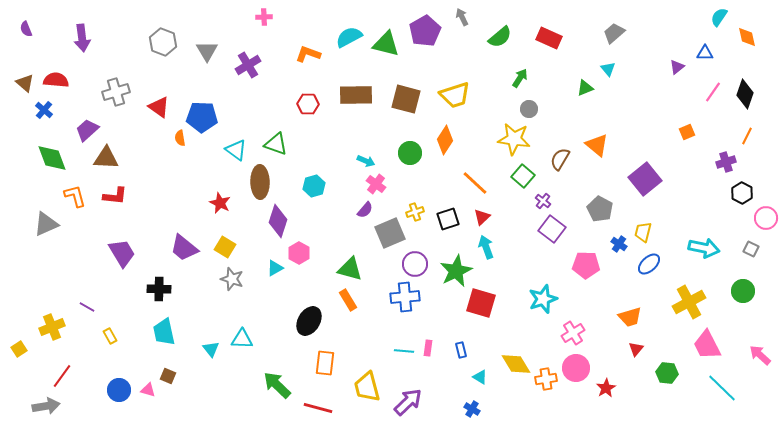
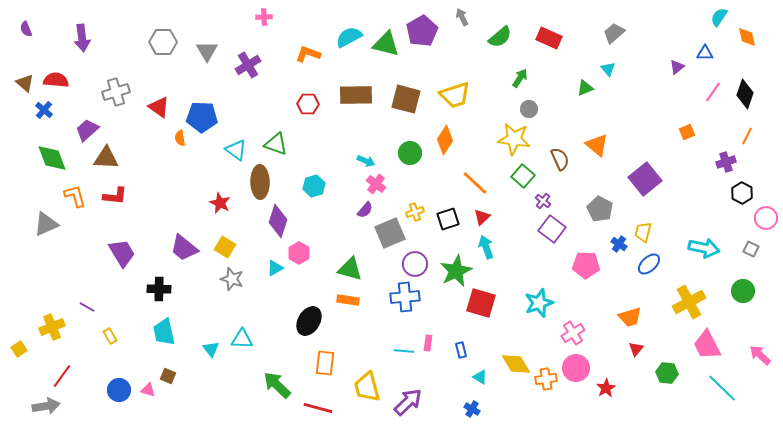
purple pentagon at (425, 31): moved 3 px left
gray hexagon at (163, 42): rotated 20 degrees counterclockwise
brown semicircle at (560, 159): rotated 125 degrees clockwise
cyan star at (543, 299): moved 4 px left, 4 px down
orange rectangle at (348, 300): rotated 50 degrees counterclockwise
pink rectangle at (428, 348): moved 5 px up
